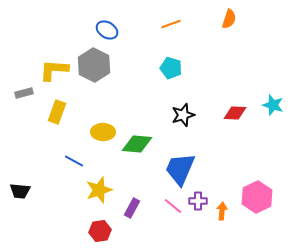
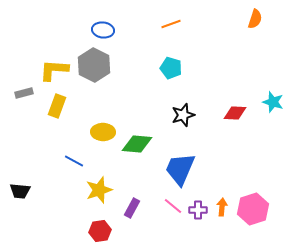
orange semicircle: moved 26 px right
blue ellipse: moved 4 px left; rotated 25 degrees counterclockwise
cyan star: moved 3 px up
yellow rectangle: moved 6 px up
pink hexagon: moved 4 px left, 12 px down; rotated 8 degrees clockwise
purple cross: moved 9 px down
orange arrow: moved 4 px up
